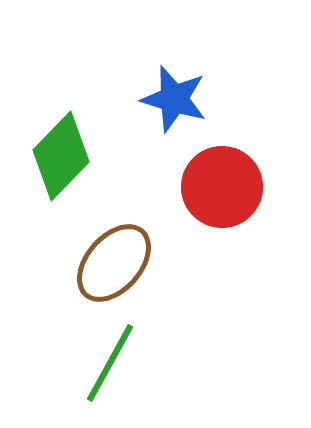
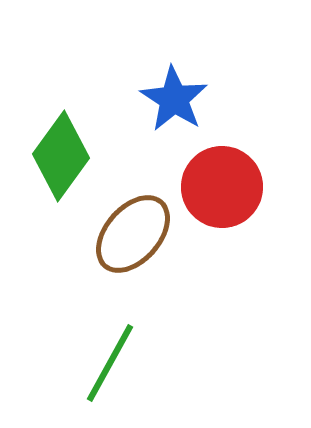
blue star: rotated 16 degrees clockwise
green diamond: rotated 8 degrees counterclockwise
brown ellipse: moved 19 px right, 29 px up
